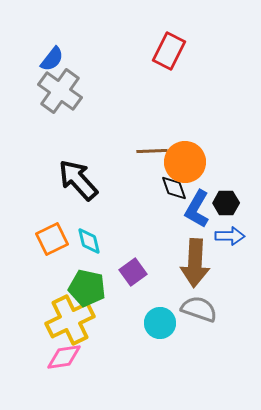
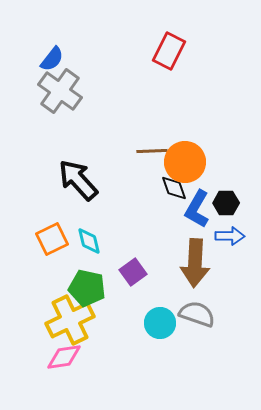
gray semicircle: moved 2 px left, 5 px down
